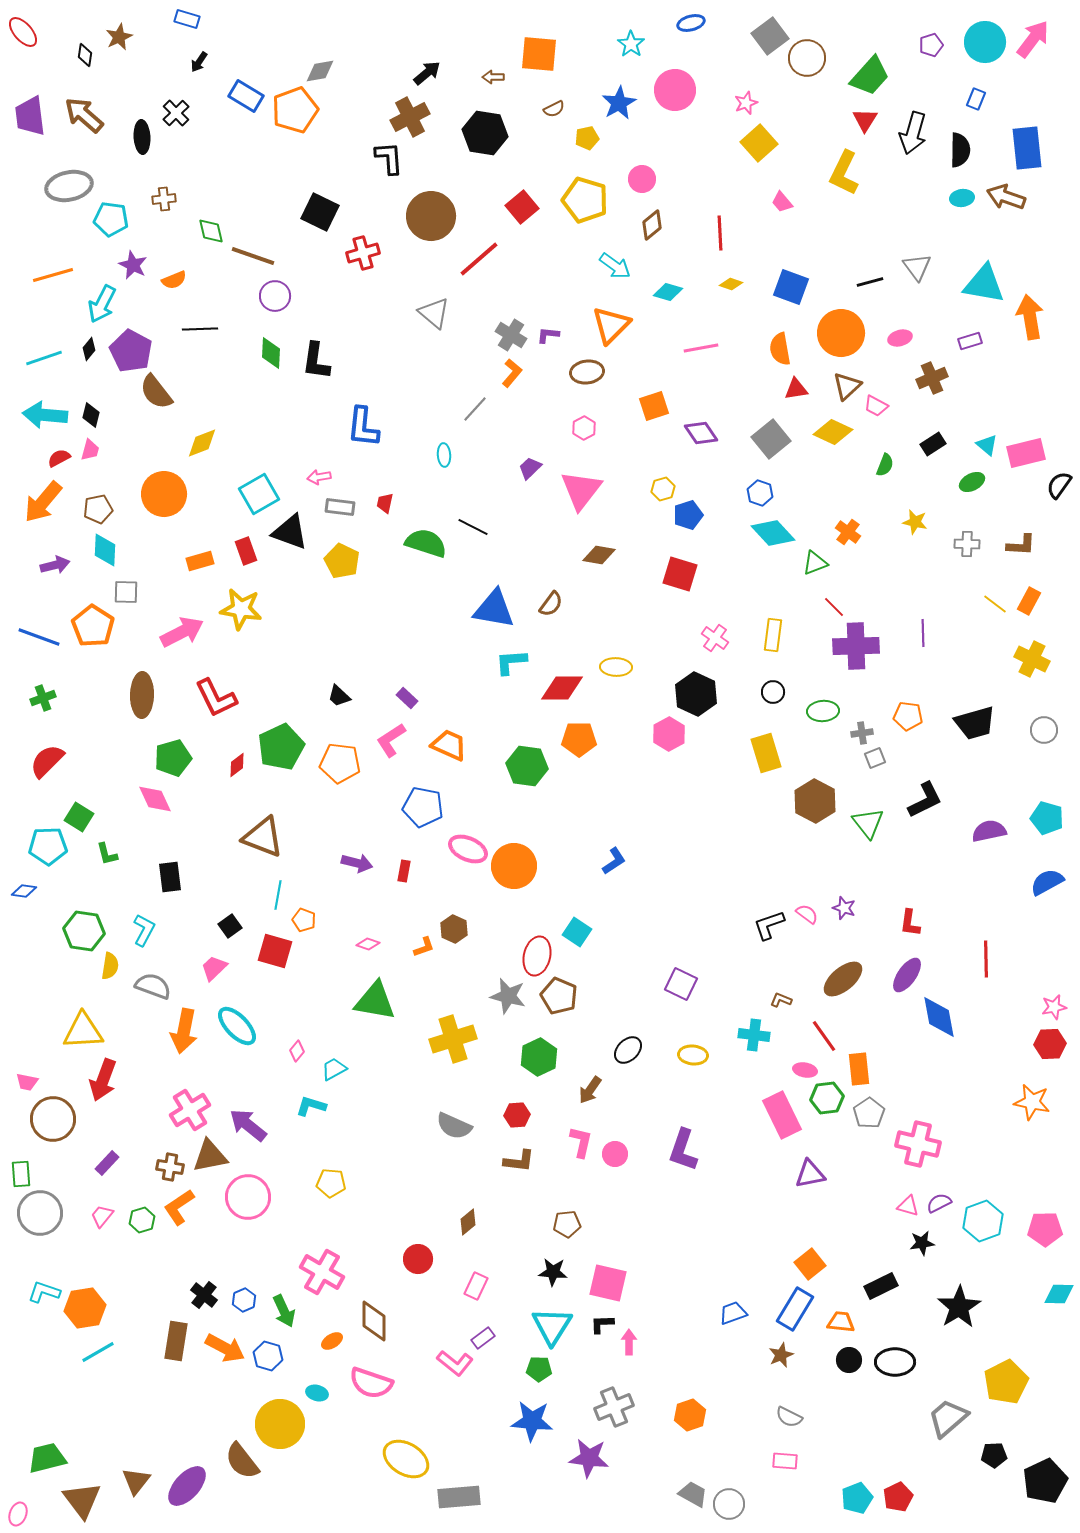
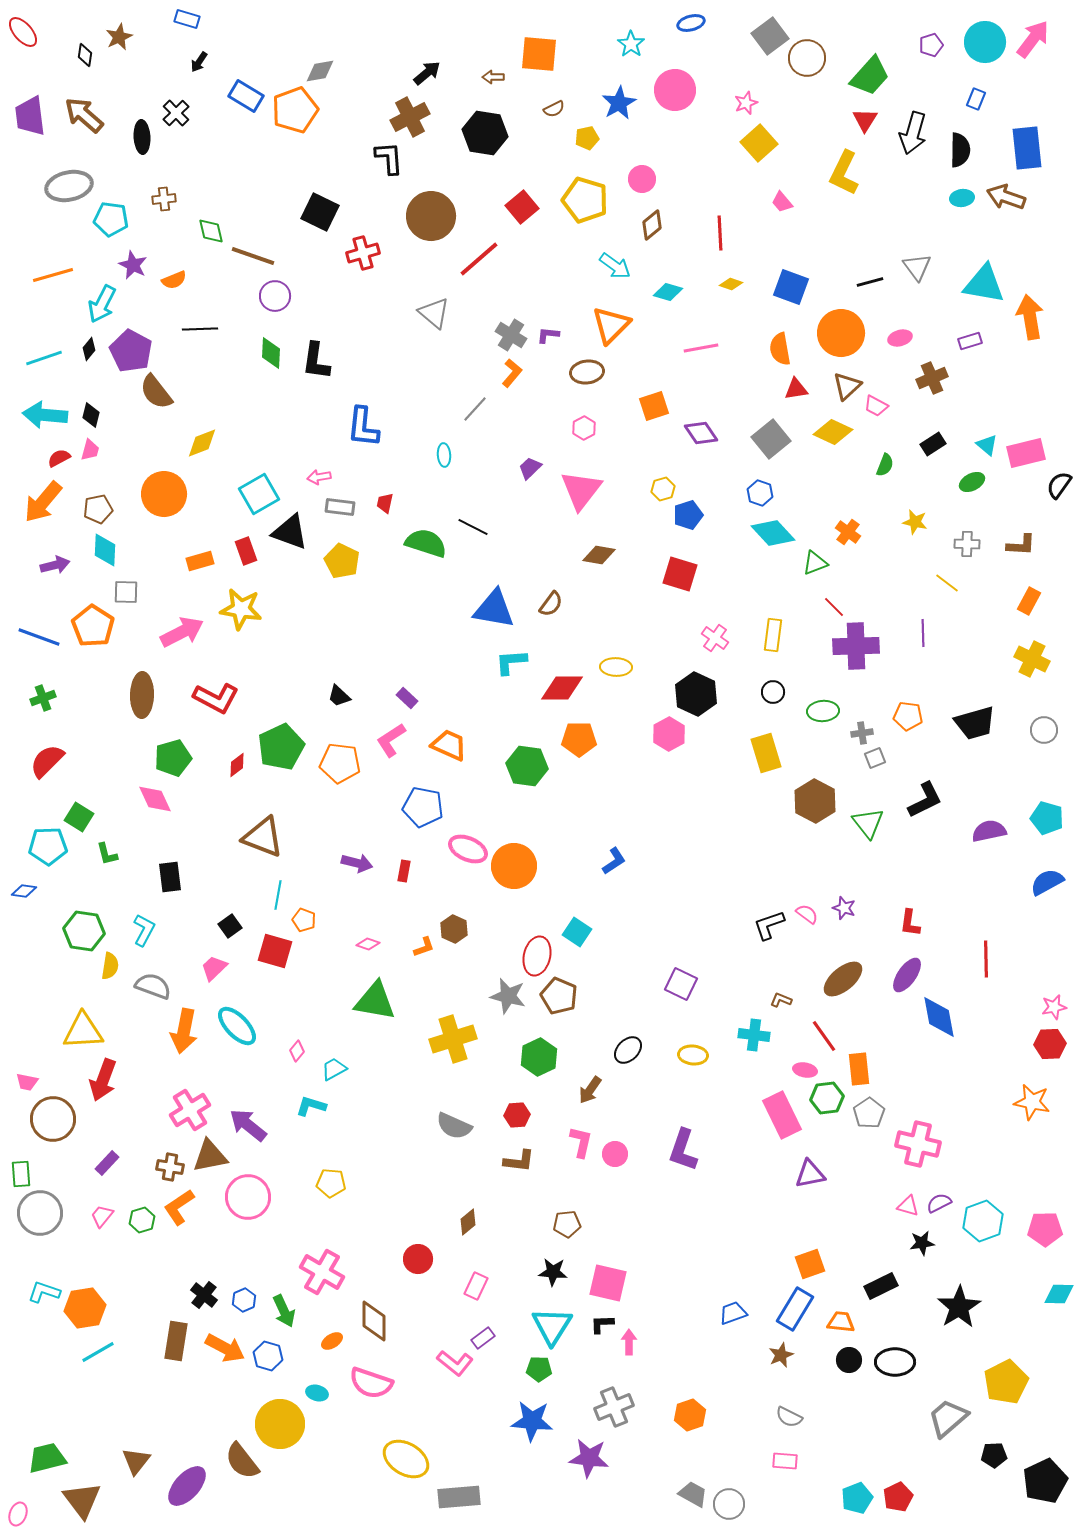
yellow line at (995, 604): moved 48 px left, 21 px up
red L-shape at (216, 698): rotated 36 degrees counterclockwise
orange square at (810, 1264): rotated 20 degrees clockwise
brown triangle at (136, 1481): moved 20 px up
